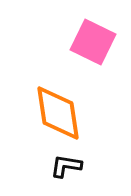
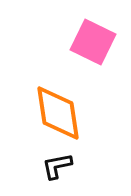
black L-shape: moved 9 px left; rotated 20 degrees counterclockwise
